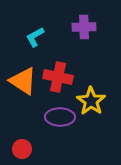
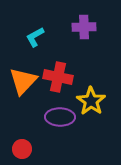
orange triangle: rotated 40 degrees clockwise
